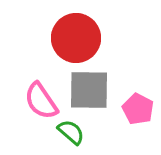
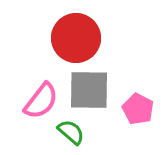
pink semicircle: rotated 108 degrees counterclockwise
